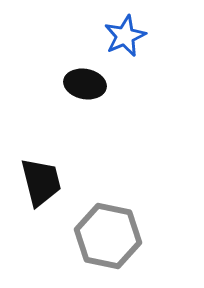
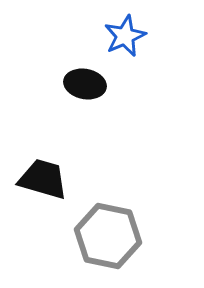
black trapezoid: moved 2 px right, 3 px up; rotated 60 degrees counterclockwise
